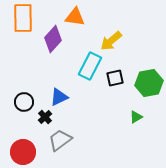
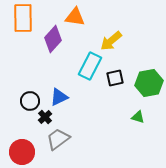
black circle: moved 6 px right, 1 px up
green triangle: moved 2 px right; rotated 48 degrees clockwise
gray trapezoid: moved 2 px left, 1 px up
red circle: moved 1 px left
